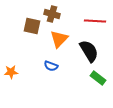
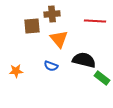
brown cross: rotated 21 degrees counterclockwise
brown square: rotated 18 degrees counterclockwise
orange triangle: rotated 24 degrees counterclockwise
black semicircle: moved 5 px left, 9 px down; rotated 45 degrees counterclockwise
orange star: moved 5 px right, 1 px up
green rectangle: moved 4 px right
